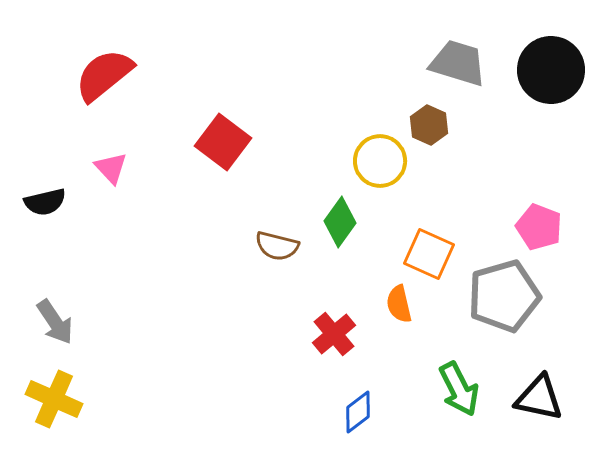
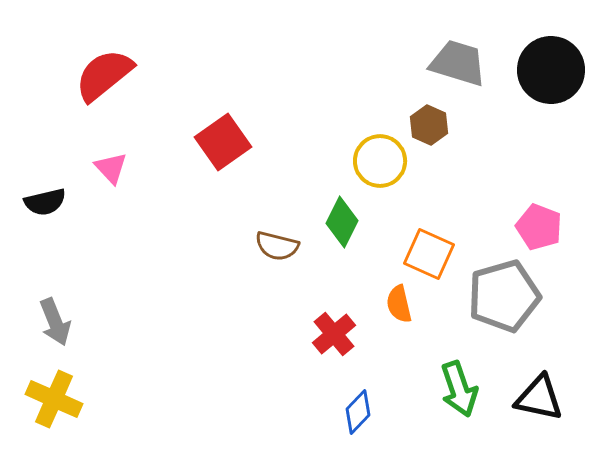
red square: rotated 18 degrees clockwise
green diamond: moved 2 px right; rotated 9 degrees counterclockwise
gray arrow: rotated 12 degrees clockwise
green arrow: rotated 8 degrees clockwise
blue diamond: rotated 9 degrees counterclockwise
